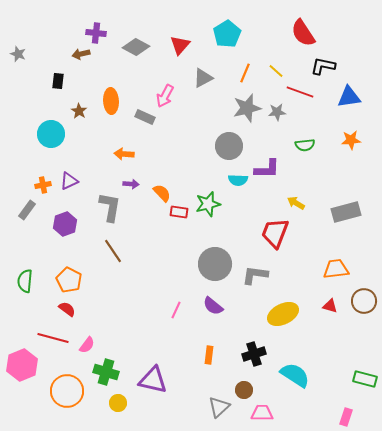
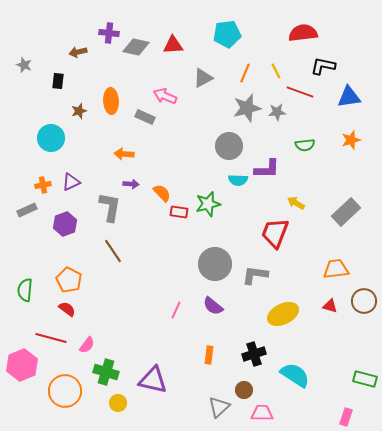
purple cross at (96, 33): moved 13 px right
red semicircle at (303, 33): rotated 116 degrees clockwise
cyan pentagon at (227, 34): rotated 24 degrees clockwise
red triangle at (180, 45): moved 7 px left; rotated 45 degrees clockwise
gray diamond at (136, 47): rotated 16 degrees counterclockwise
gray star at (18, 54): moved 6 px right, 11 px down
brown arrow at (81, 54): moved 3 px left, 2 px up
yellow line at (276, 71): rotated 21 degrees clockwise
pink arrow at (165, 96): rotated 85 degrees clockwise
brown star at (79, 111): rotated 21 degrees clockwise
cyan circle at (51, 134): moved 4 px down
orange star at (351, 140): rotated 12 degrees counterclockwise
purple triangle at (69, 181): moved 2 px right, 1 px down
gray rectangle at (27, 210): rotated 30 degrees clockwise
gray rectangle at (346, 212): rotated 28 degrees counterclockwise
green semicircle at (25, 281): moved 9 px down
red line at (53, 338): moved 2 px left
orange circle at (67, 391): moved 2 px left
